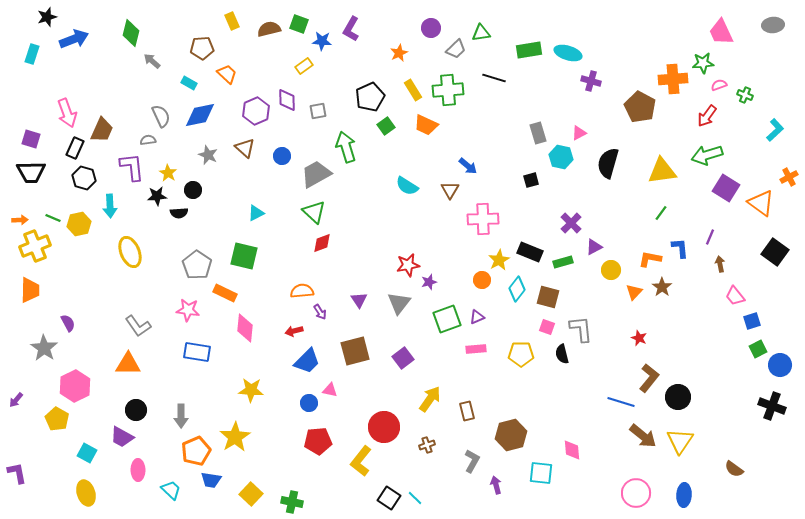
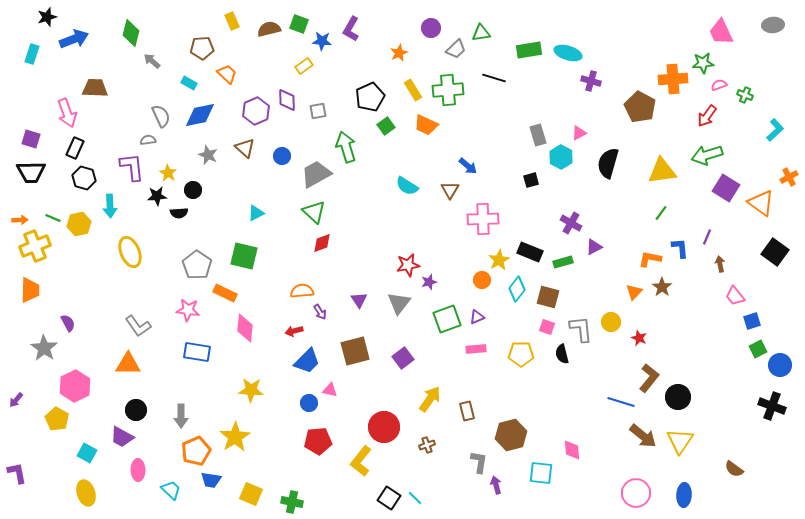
brown trapezoid at (102, 130): moved 7 px left, 42 px up; rotated 112 degrees counterclockwise
gray rectangle at (538, 133): moved 2 px down
cyan hexagon at (561, 157): rotated 15 degrees clockwise
purple cross at (571, 223): rotated 15 degrees counterclockwise
purple line at (710, 237): moved 3 px left
yellow circle at (611, 270): moved 52 px down
gray L-shape at (472, 461): moved 7 px right, 1 px down; rotated 20 degrees counterclockwise
yellow square at (251, 494): rotated 20 degrees counterclockwise
